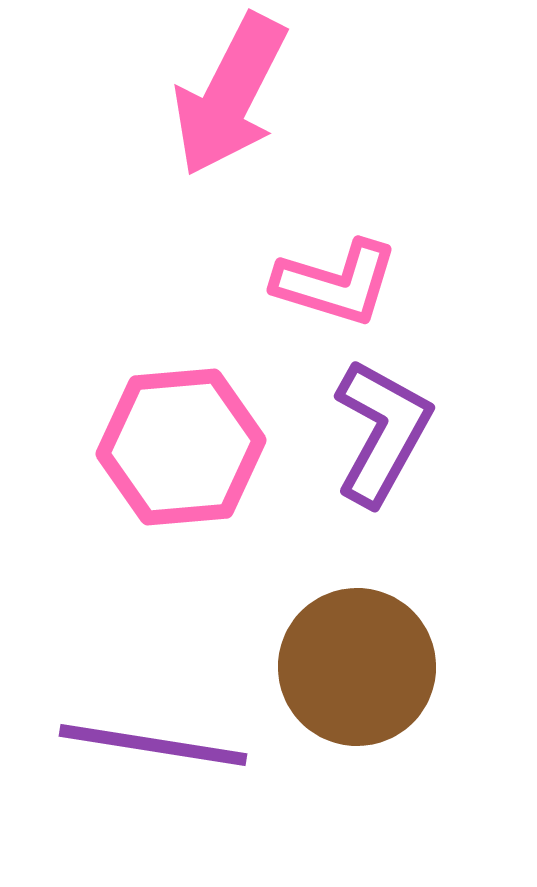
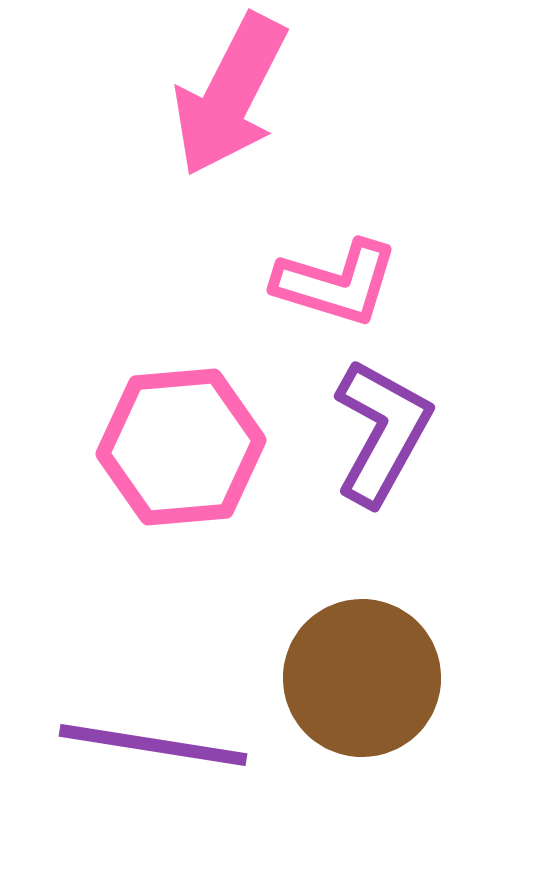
brown circle: moved 5 px right, 11 px down
